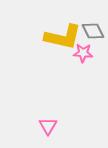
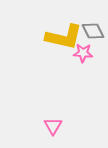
yellow L-shape: moved 1 px right
pink triangle: moved 5 px right
